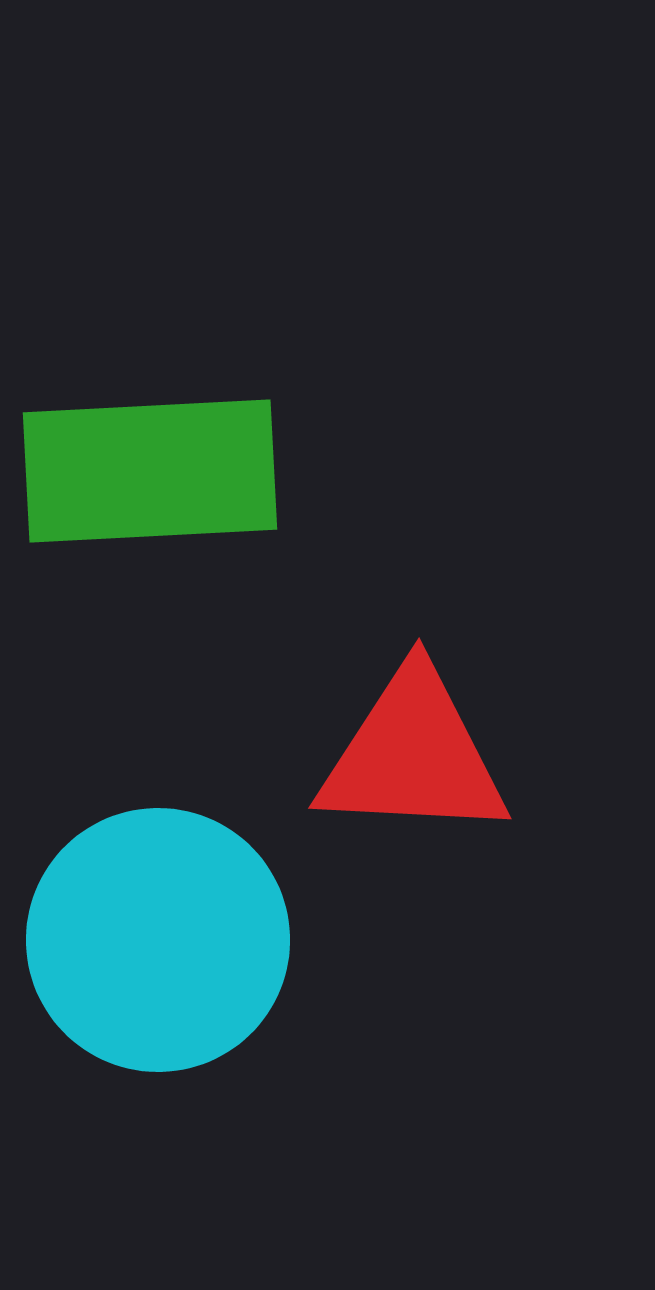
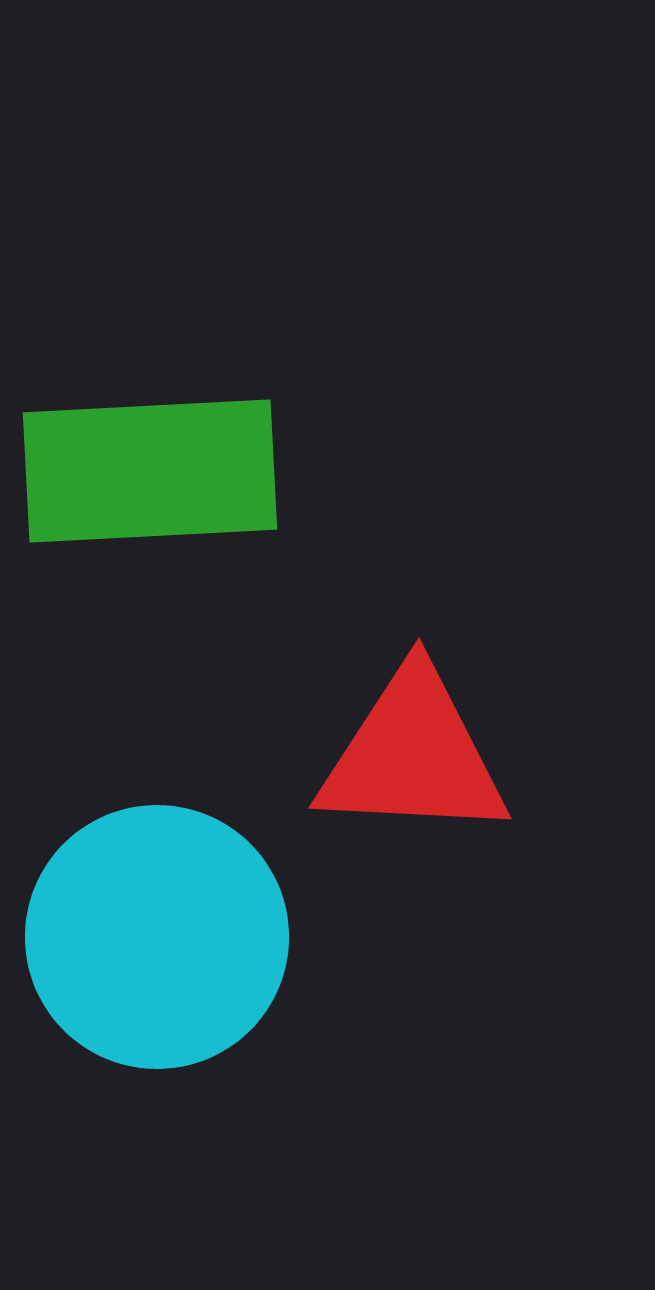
cyan circle: moved 1 px left, 3 px up
